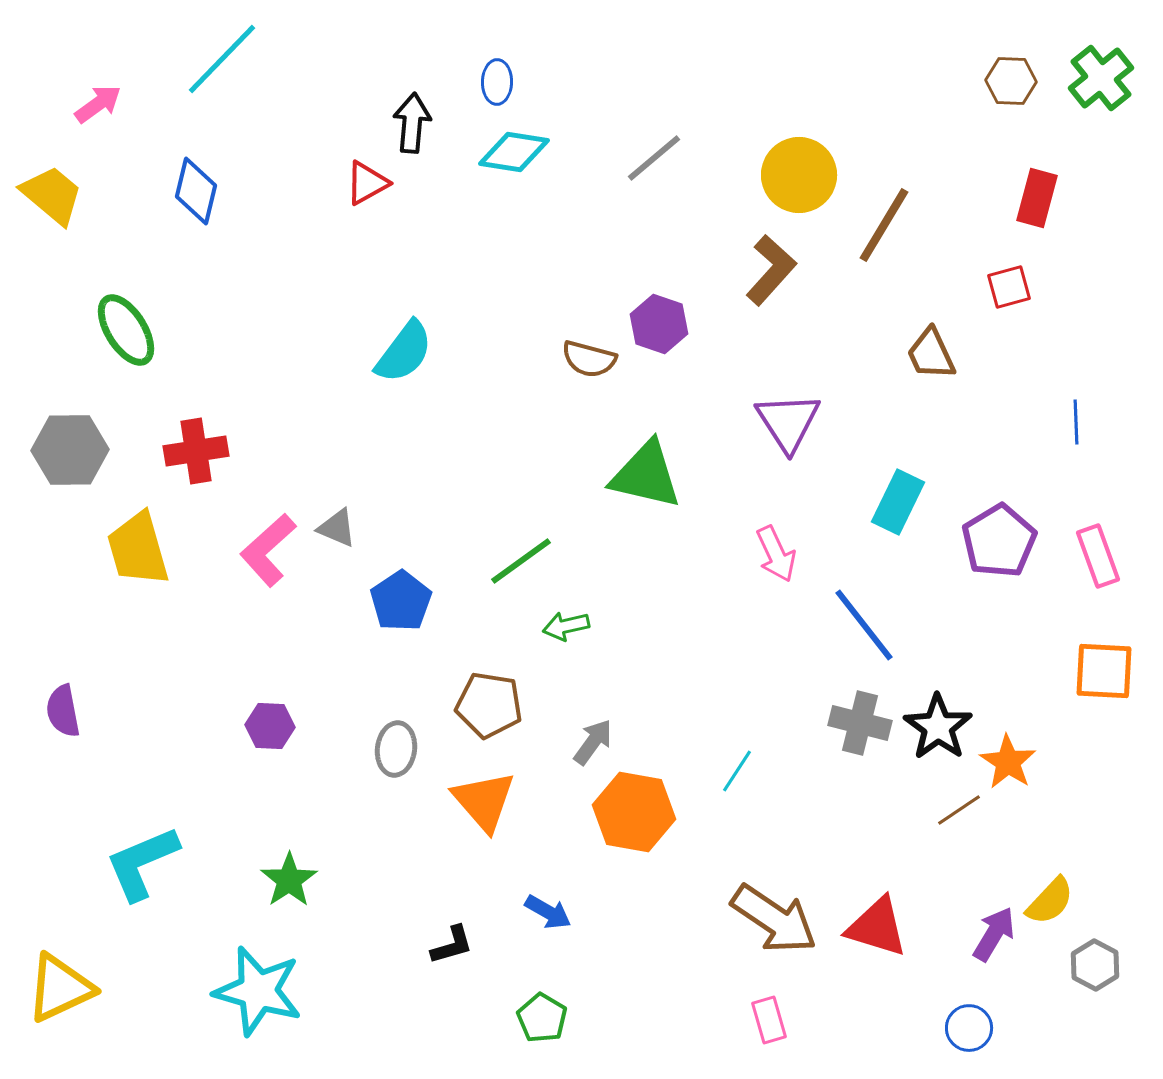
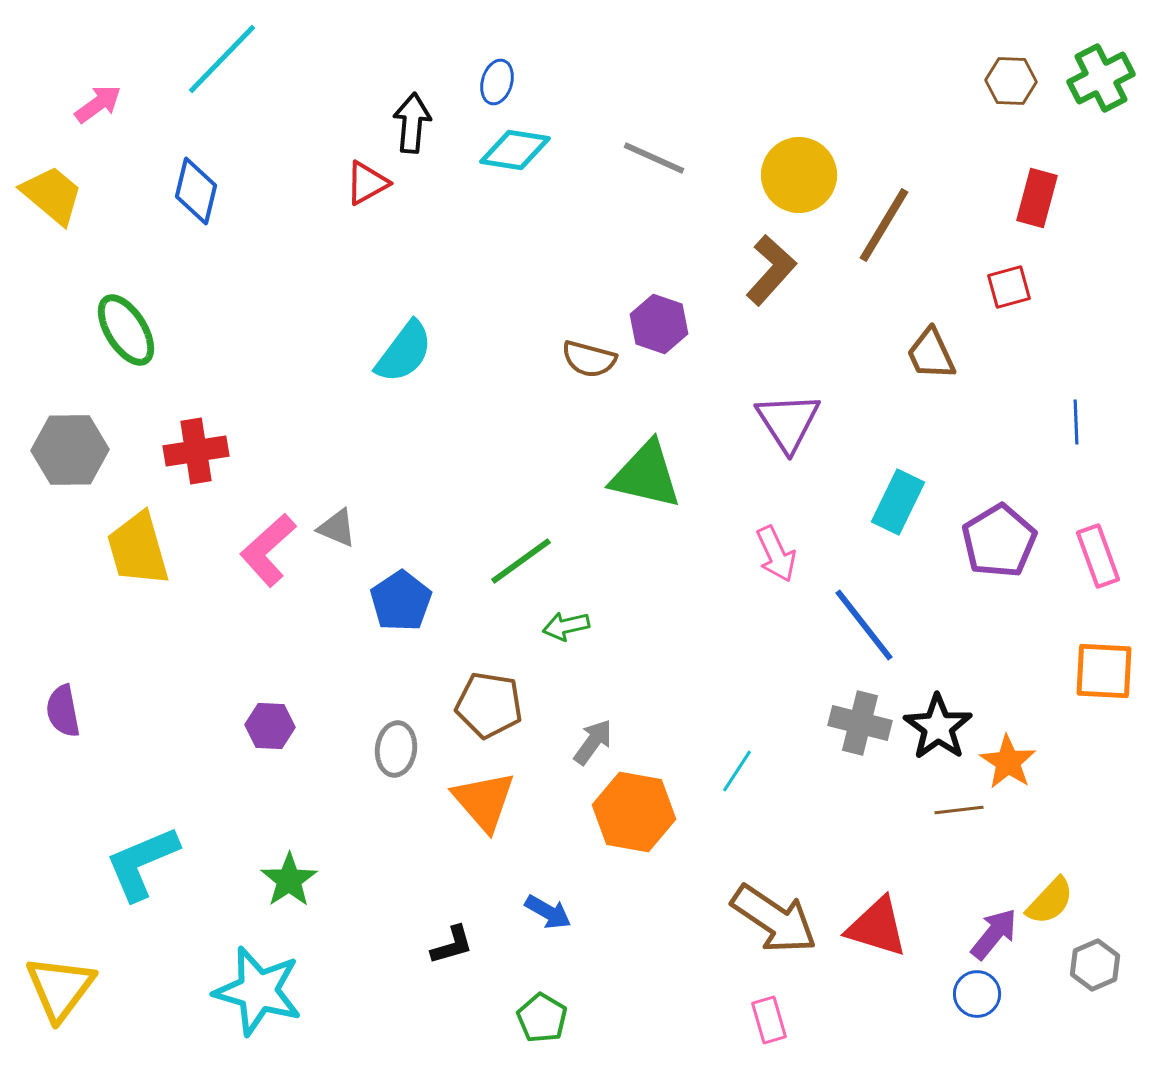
green cross at (1101, 78): rotated 12 degrees clockwise
blue ellipse at (497, 82): rotated 15 degrees clockwise
cyan diamond at (514, 152): moved 1 px right, 2 px up
gray line at (654, 158): rotated 64 degrees clockwise
brown line at (959, 810): rotated 27 degrees clockwise
purple arrow at (994, 934): rotated 8 degrees clockwise
gray hexagon at (1095, 965): rotated 9 degrees clockwise
yellow triangle at (60, 988): rotated 28 degrees counterclockwise
blue circle at (969, 1028): moved 8 px right, 34 px up
